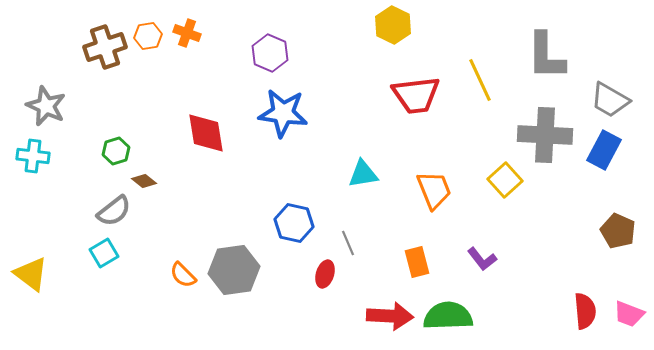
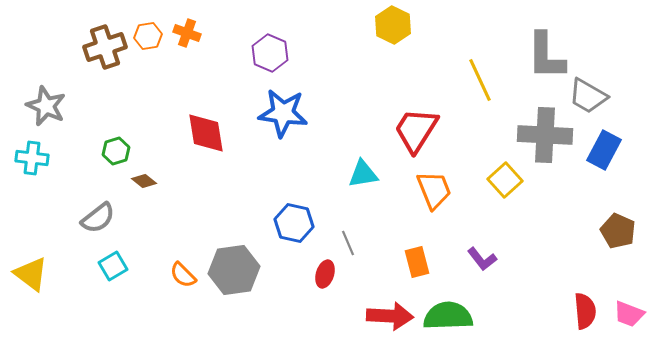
red trapezoid: moved 35 px down; rotated 129 degrees clockwise
gray trapezoid: moved 22 px left, 4 px up
cyan cross: moved 1 px left, 2 px down
gray semicircle: moved 16 px left, 7 px down
cyan square: moved 9 px right, 13 px down
